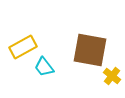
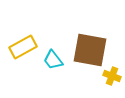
cyan trapezoid: moved 9 px right, 7 px up
yellow cross: rotated 18 degrees counterclockwise
